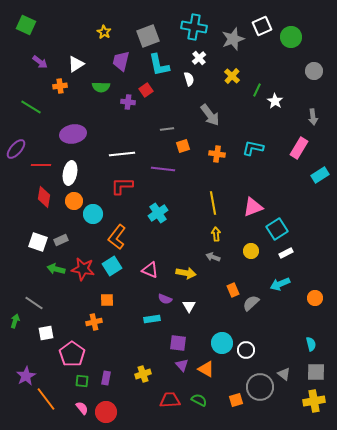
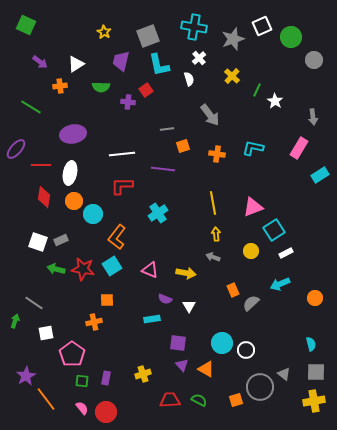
gray circle at (314, 71): moved 11 px up
cyan square at (277, 229): moved 3 px left, 1 px down
